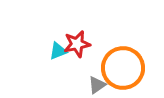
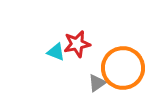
cyan triangle: moved 2 px left, 1 px down; rotated 42 degrees clockwise
gray triangle: moved 2 px up
